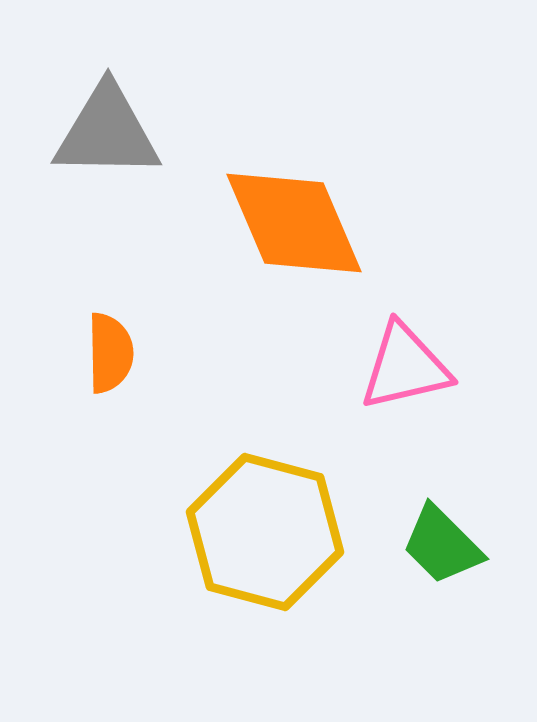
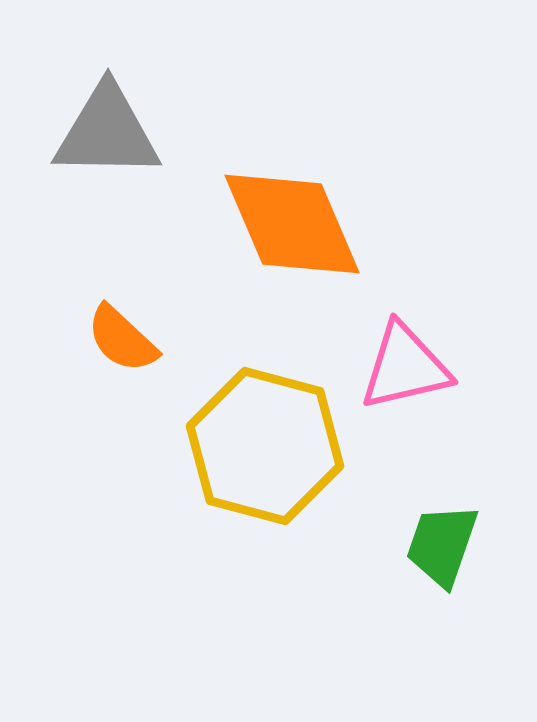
orange diamond: moved 2 px left, 1 px down
orange semicircle: moved 12 px right, 14 px up; rotated 134 degrees clockwise
yellow hexagon: moved 86 px up
green trapezoid: rotated 64 degrees clockwise
